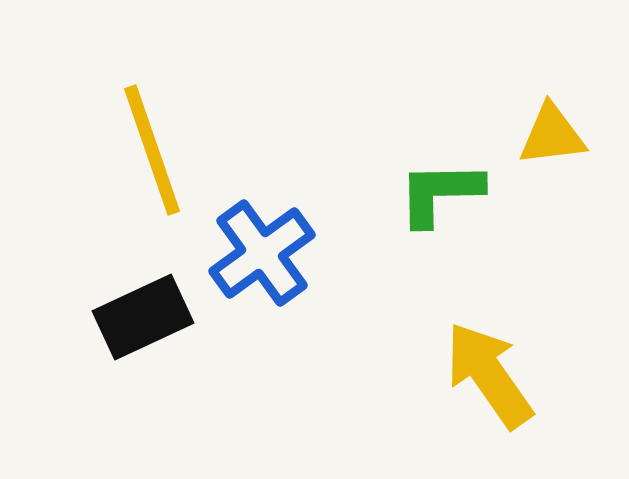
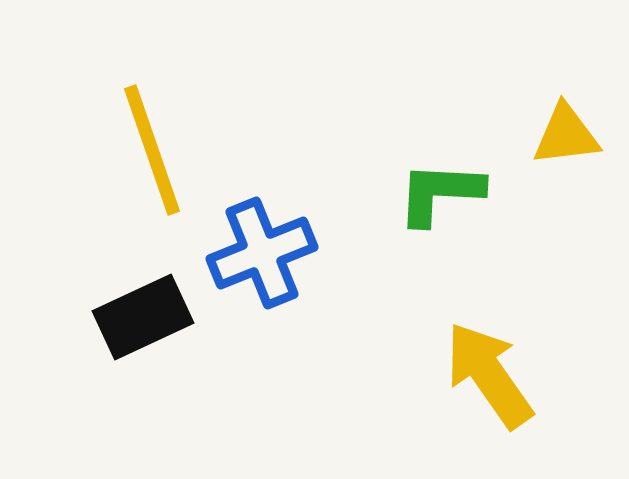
yellow triangle: moved 14 px right
green L-shape: rotated 4 degrees clockwise
blue cross: rotated 14 degrees clockwise
